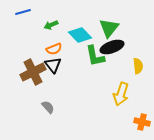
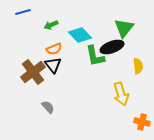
green triangle: moved 15 px right
brown cross: rotated 10 degrees counterclockwise
yellow arrow: rotated 35 degrees counterclockwise
